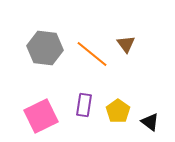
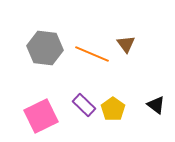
orange line: rotated 16 degrees counterclockwise
purple rectangle: rotated 55 degrees counterclockwise
yellow pentagon: moved 5 px left, 2 px up
black triangle: moved 6 px right, 17 px up
